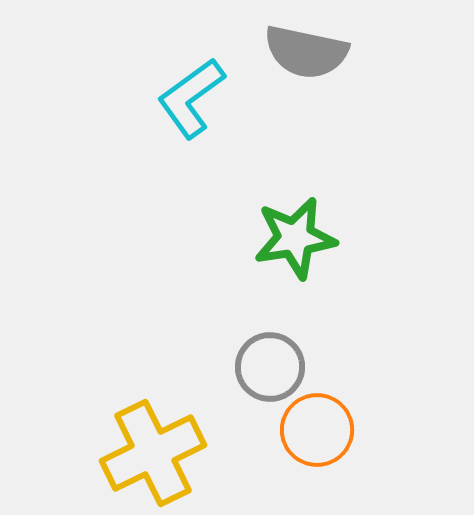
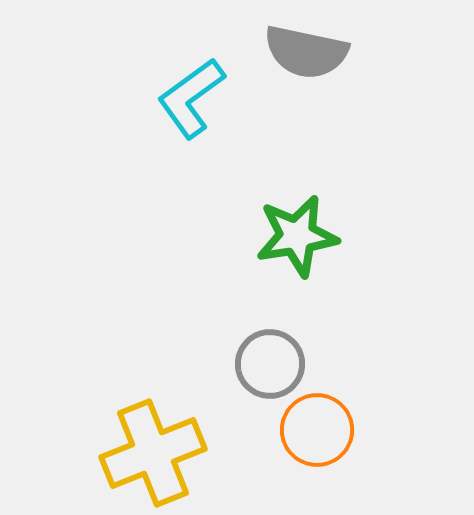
green star: moved 2 px right, 2 px up
gray circle: moved 3 px up
yellow cross: rotated 4 degrees clockwise
